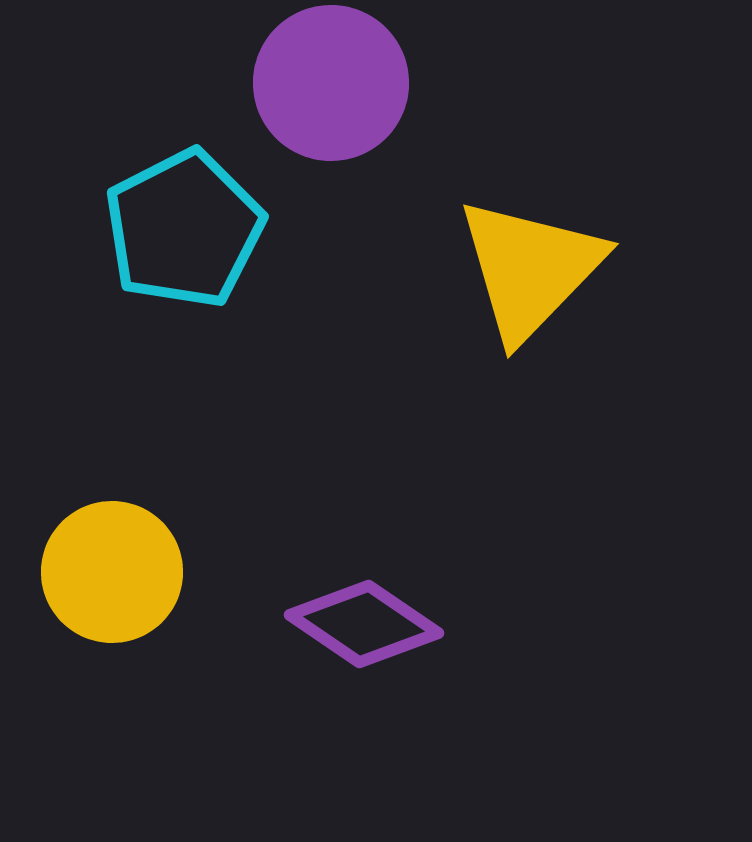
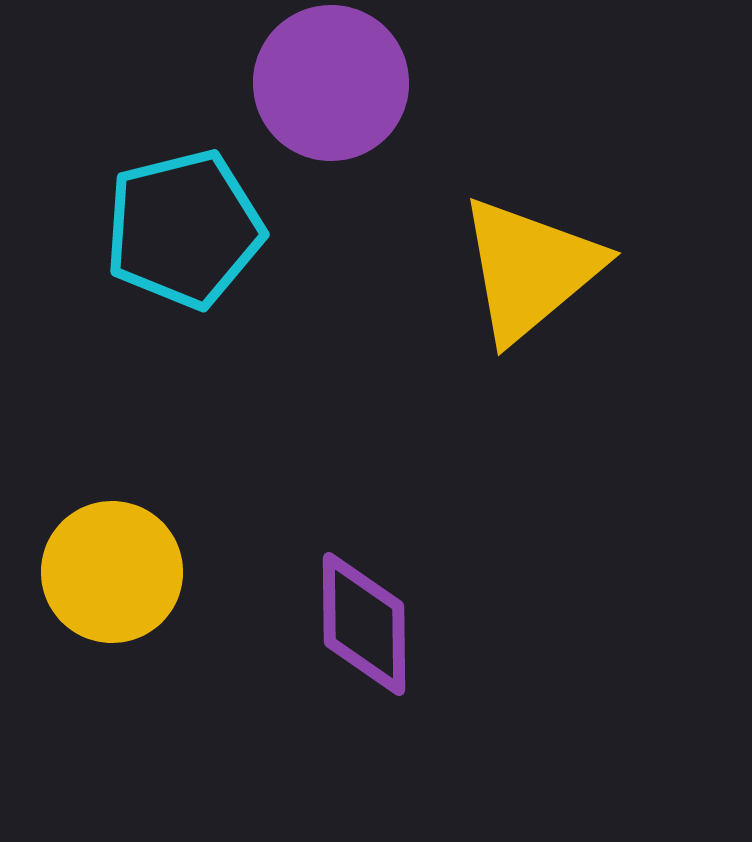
cyan pentagon: rotated 13 degrees clockwise
yellow triangle: rotated 6 degrees clockwise
purple diamond: rotated 55 degrees clockwise
